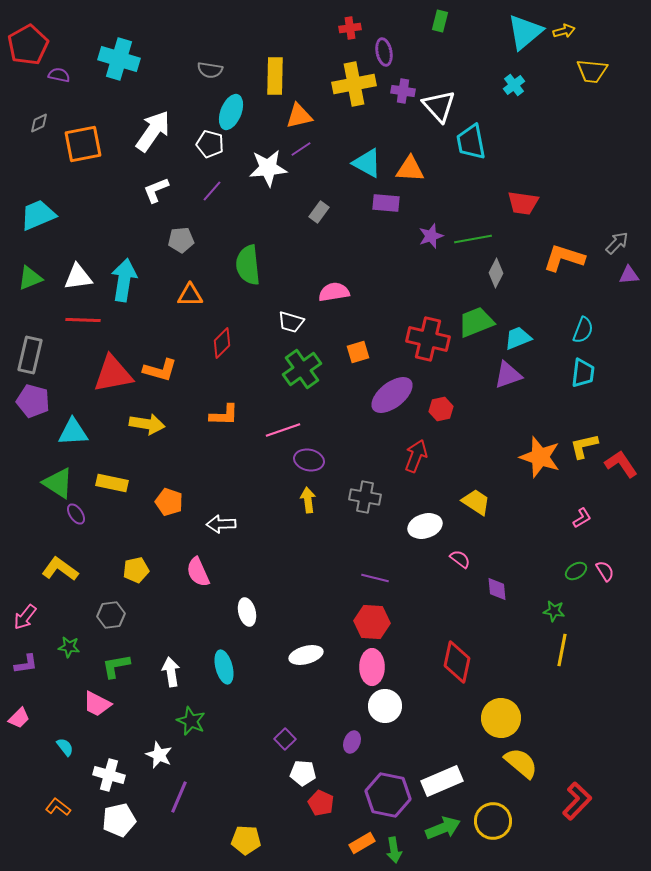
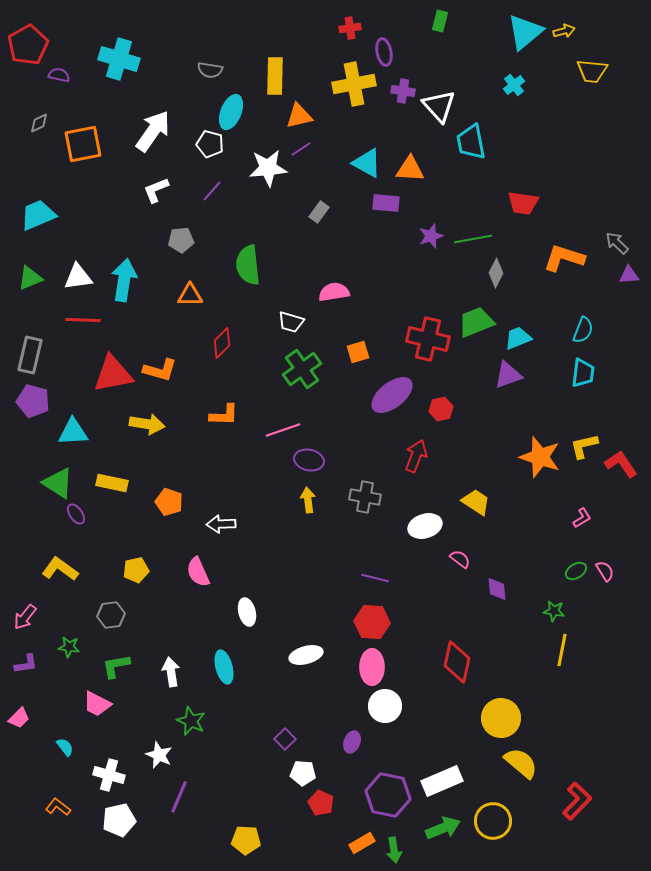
gray arrow at (617, 243): rotated 90 degrees counterclockwise
